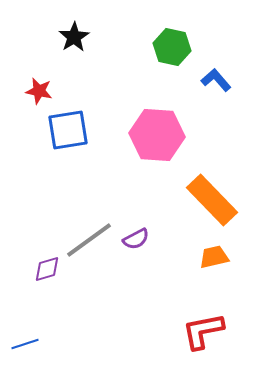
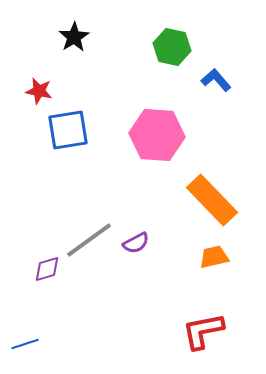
purple semicircle: moved 4 px down
